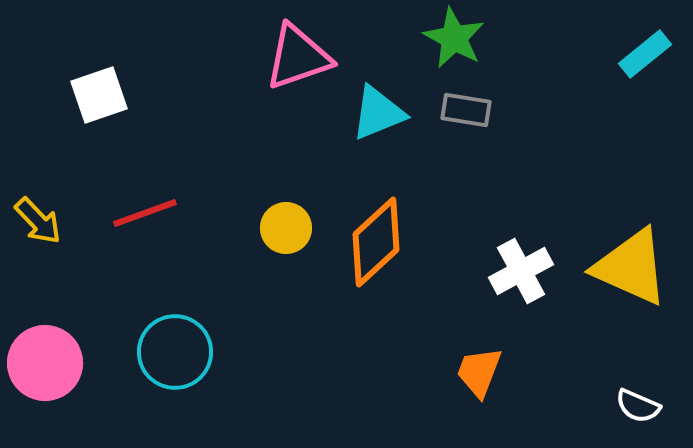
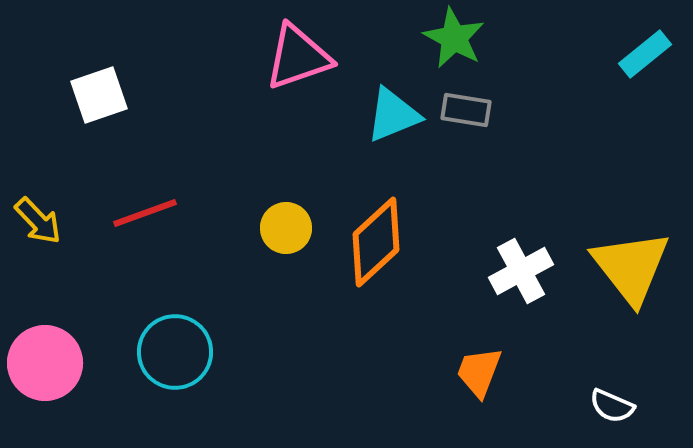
cyan triangle: moved 15 px right, 2 px down
yellow triangle: rotated 28 degrees clockwise
white semicircle: moved 26 px left
